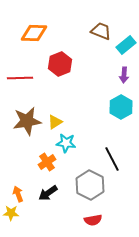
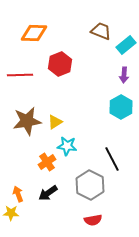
red line: moved 3 px up
cyan star: moved 1 px right, 3 px down
